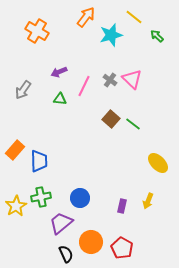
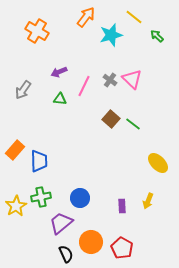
purple rectangle: rotated 16 degrees counterclockwise
